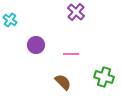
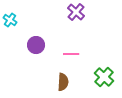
green cross: rotated 24 degrees clockwise
brown semicircle: rotated 48 degrees clockwise
